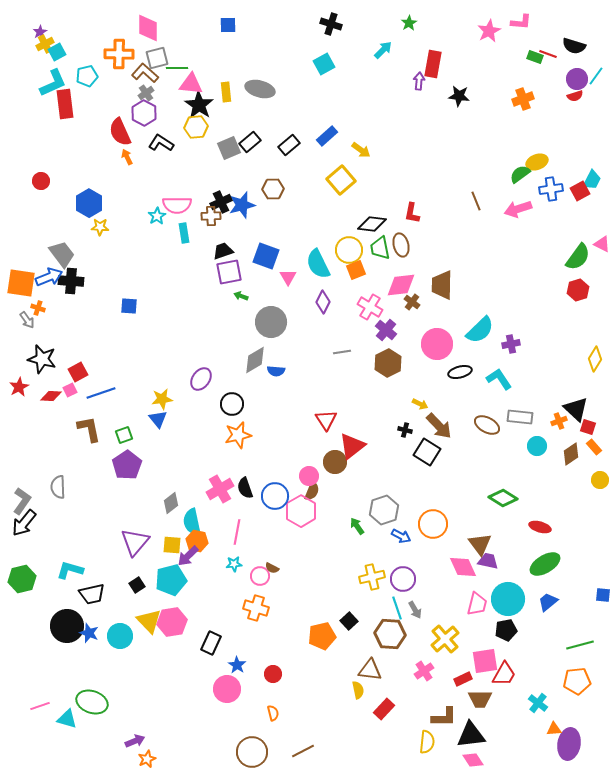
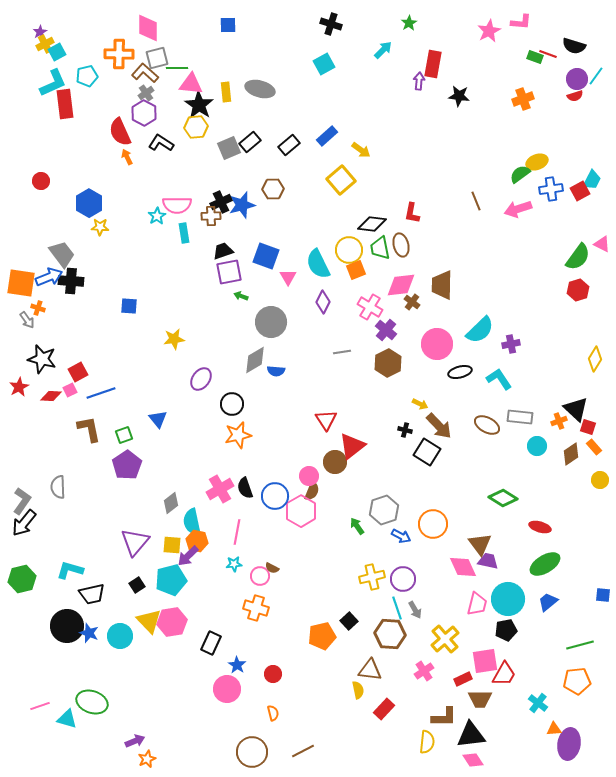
yellow star at (162, 399): moved 12 px right, 60 px up
